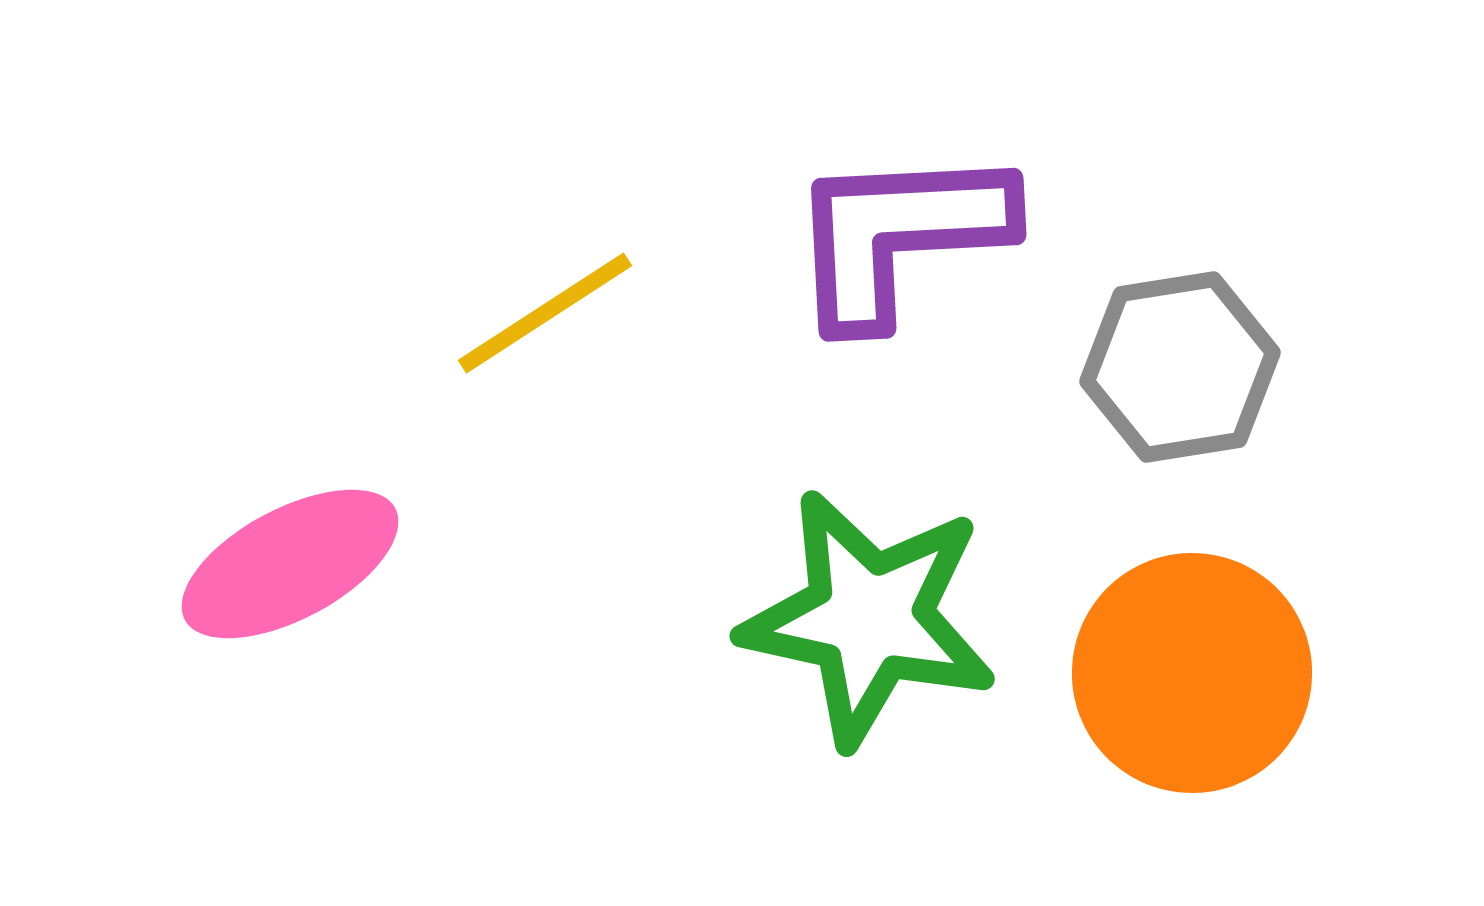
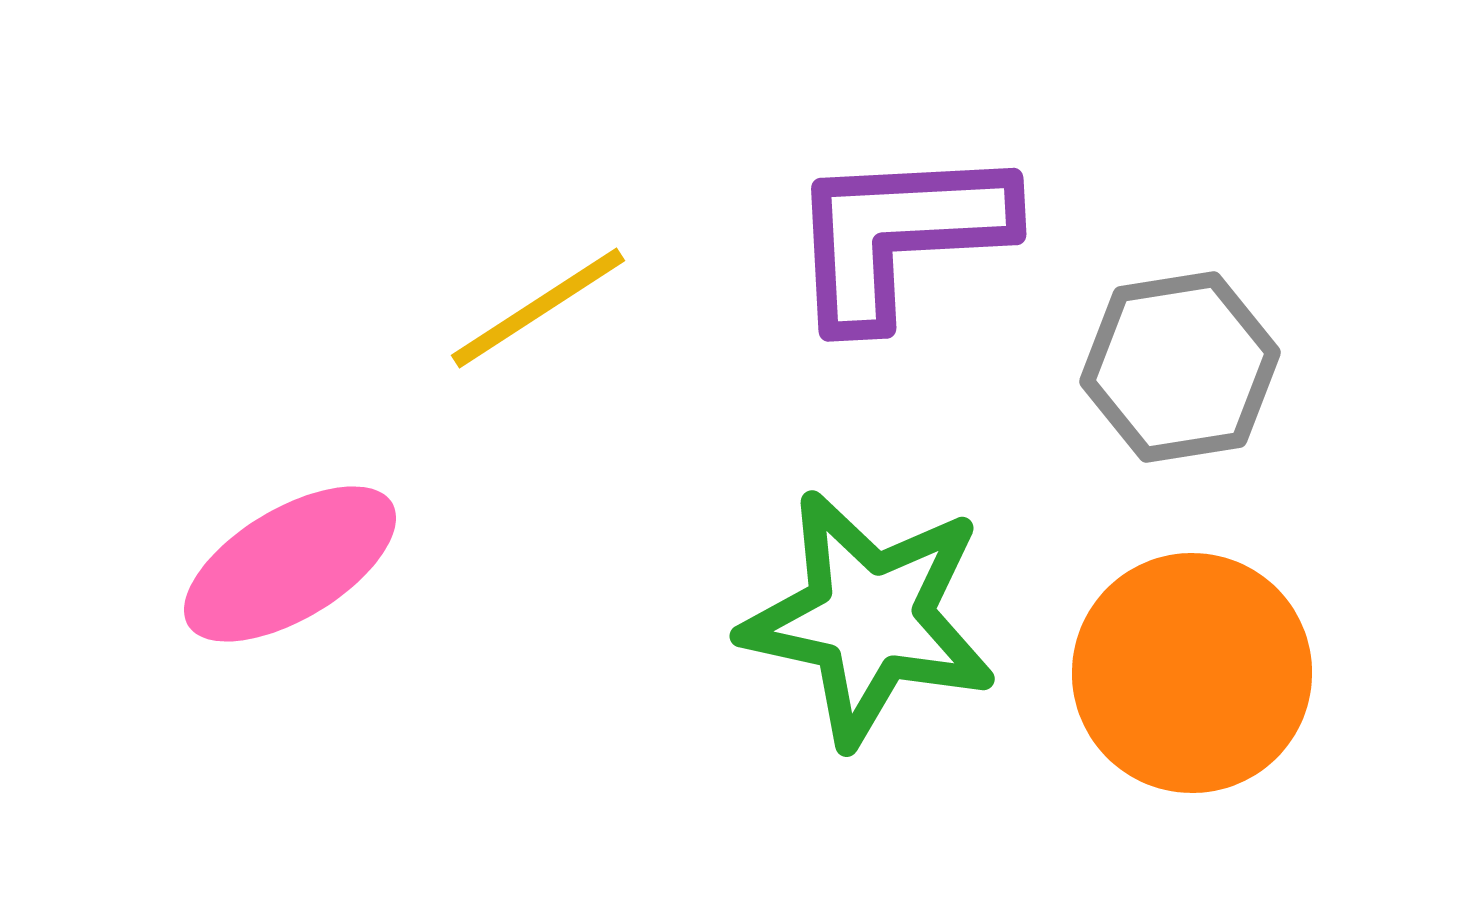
yellow line: moved 7 px left, 5 px up
pink ellipse: rotated 3 degrees counterclockwise
